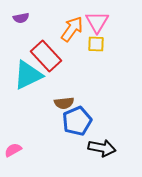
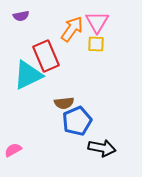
purple semicircle: moved 2 px up
red rectangle: rotated 20 degrees clockwise
